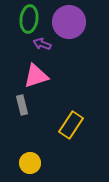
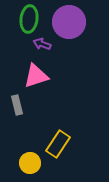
gray rectangle: moved 5 px left
yellow rectangle: moved 13 px left, 19 px down
